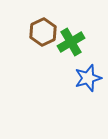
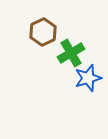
green cross: moved 11 px down
